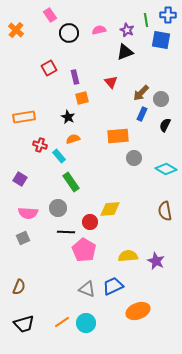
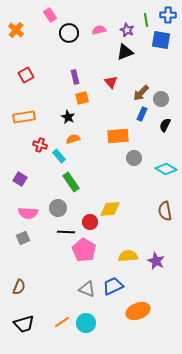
red square at (49, 68): moved 23 px left, 7 px down
